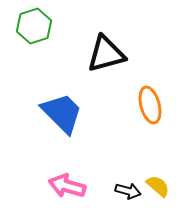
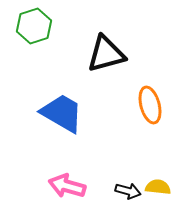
blue trapezoid: rotated 15 degrees counterclockwise
yellow semicircle: moved 1 px down; rotated 35 degrees counterclockwise
